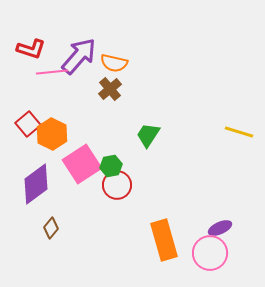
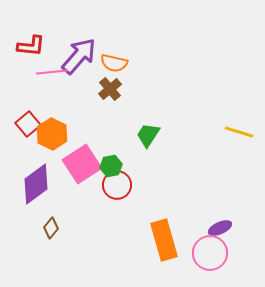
red L-shape: moved 3 px up; rotated 12 degrees counterclockwise
